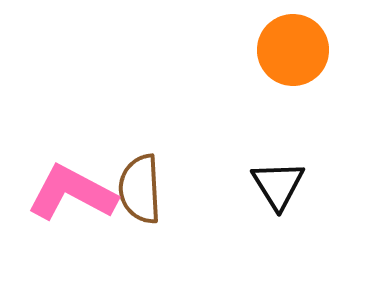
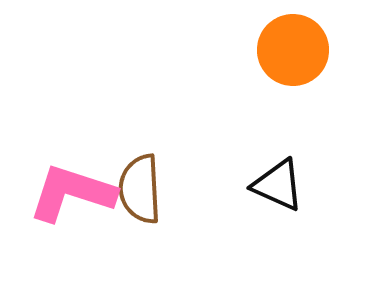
black triangle: rotated 34 degrees counterclockwise
pink L-shape: rotated 10 degrees counterclockwise
